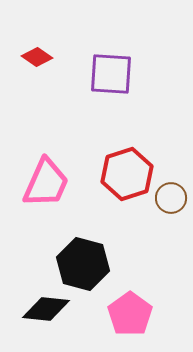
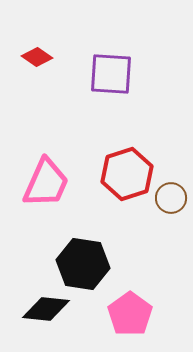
black hexagon: rotated 6 degrees counterclockwise
